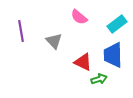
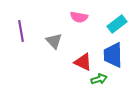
pink semicircle: rotated 30 degrees counterclockwise
